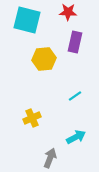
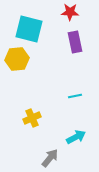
red star: moved 2 px right
cyan square: moved 2 px right, 9 px down
purple rectangle: rotated 25 degrees counterclockwise
yellow hexagon: moved 27 px left
cyan line: rotated 24 degrees clockwise
gray arrow: rotated 18 degrees clockwise
